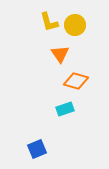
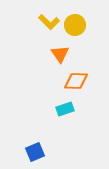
yellow L-shape: rotated 30 degrees counterclockwise
orange diamond: rotated 15 degrees counterclockwise
blue square: moved 2 px left, 3 px down
